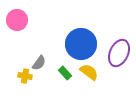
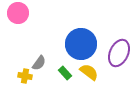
pink circle: moved 1 px right, 7 px up
